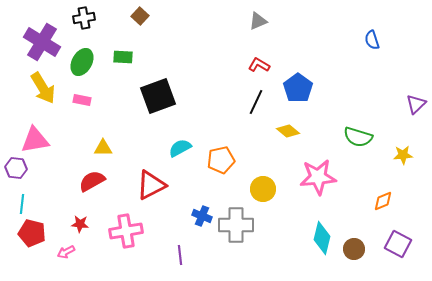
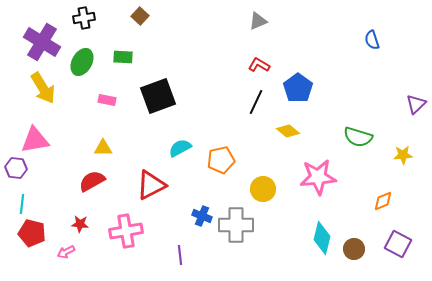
pink rectangle: moved 25 px right
